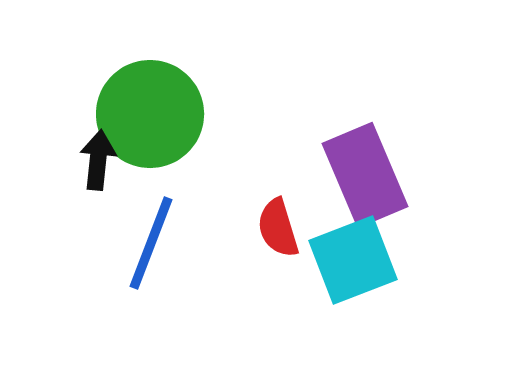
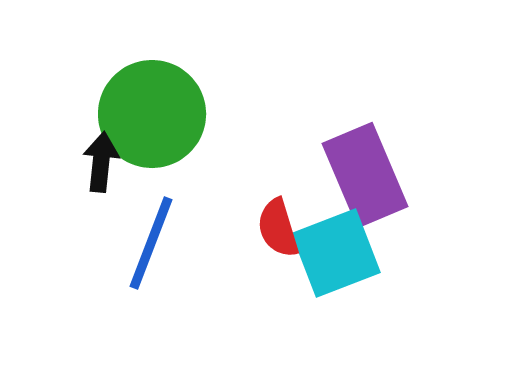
green circle: moved 2 px right
black arrow: moved 3 px right, 2 px down
cyan square: moved 17 px left, 7 px up
